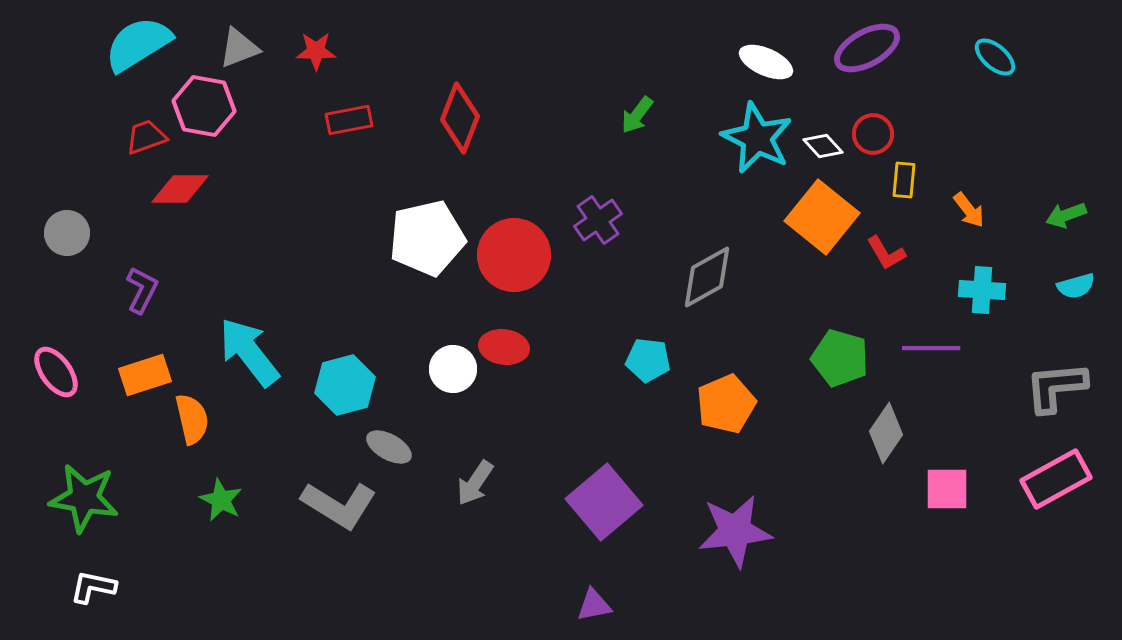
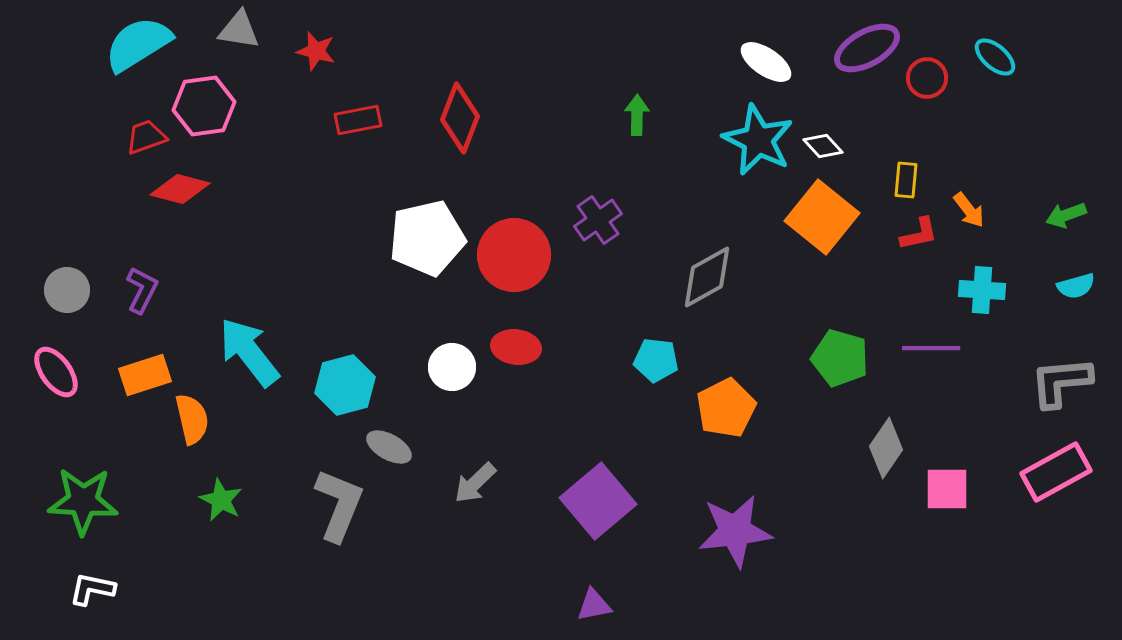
gray triangle at (239, 48): moved 18 px up; rotated 30 degrees clockwise
red star at (316, 51): rotated 15 degrees clockwise
white ellipse at (766, 62): rotated 10 degrees clockwise
pink hexagon at (204, 106): rotated 18 degrees counterclockwise
green arrow at (637, 115): rotated 144 degrees clockwise
red rectangle at (349, 120): moved 9 px right
red circle at (873, 134): moved 54 px right, 56 px up
cyan star at (757, 138): moved 1 px right, 2 px down
yellow rectangle at (904, 180): moved 2 px right
red diamond at (180, 189): rotated 14 degrees clockwise
gray circle at (67, 233): moved 57 px down
red L-shape at (886, 253): moved 33 px right, 19 px up; rotated 72 degrees counterclockwise
red ellipse at (504, 347): moved 12 px right
cyan pentagon at (648, 360): moved 8 px right
white circle at (453, 369): moved 1 px left, 2 px up
gray L-shape at (1056, 387): moved 5 px right, 5 px up
orange pentagon at (726, 404): moved 4 px down; rotated 4 degrees counterclockwise
gray diamond at (886, 433): moved 15 px down
pink rectangle at (1056, 479): moved 7 px up
gray arrow at (475, 483): rotated 12 degrees clockwise
green star at (84, 498): moved 1 px left, 3 px down; rotated 6 degrees counterclockwise
purple square at (604, 502): moved 6 px left, 1 px up
gray L-shape at (339, 505): rotated 100 degrees counterclockwise
white L-shape at (93, 587): moved 1 px left, 2 px down
